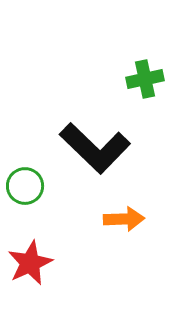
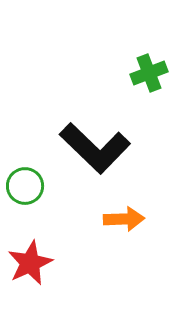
green cross: moved 4 px right, 6 px up; rotated 9 degrees counterclockwise
